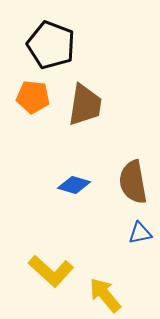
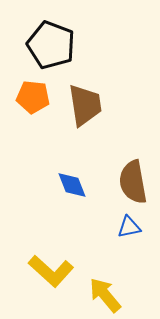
brown trapezoid: rotated 18 degrees counterclockwise
blue diamond: moved 2 px left; rotated 52 degrees clockwise
blue triangle: moved 11 px left, 6 px up
